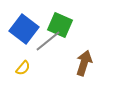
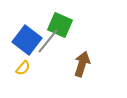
blue square: moved 3 px right, 11 px down
gray line: rotated 12 degrees counterclockwise
brown arrow: moved 2 px left, 1 px down
